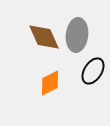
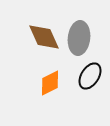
gray ellipse: moved 2 px right, 3 px down
black ellipse: moved 3 px left, 5 px down
